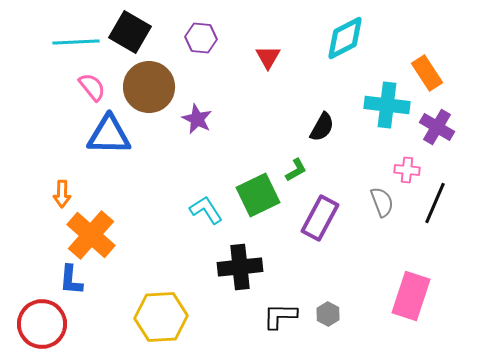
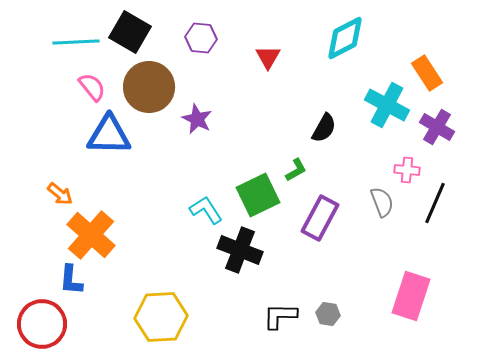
cyan cross: rotated 21 degrees clockwise
black semicircle: moved 2 px right, 1 px down
orange arrow: moved 2 px left; rotated 52 degrees counterclockwise
black cross: moved 17 px up; rotated 27 degrees clockwise
gray hexagon: rotated 20 degrees counterclockwise
